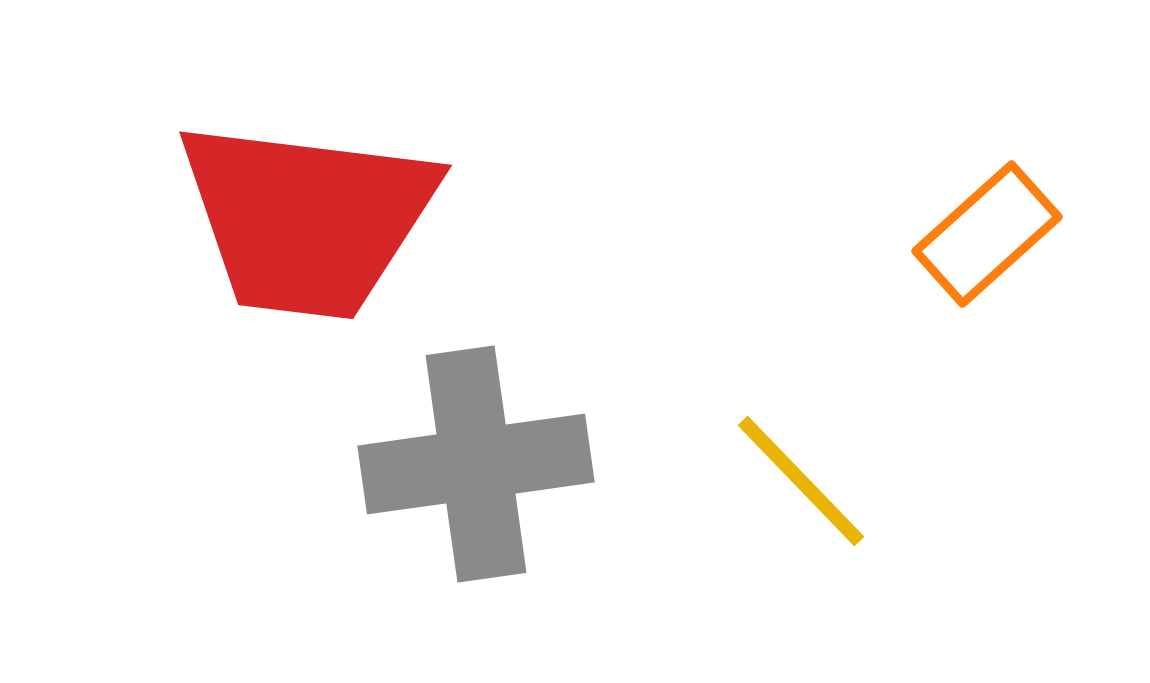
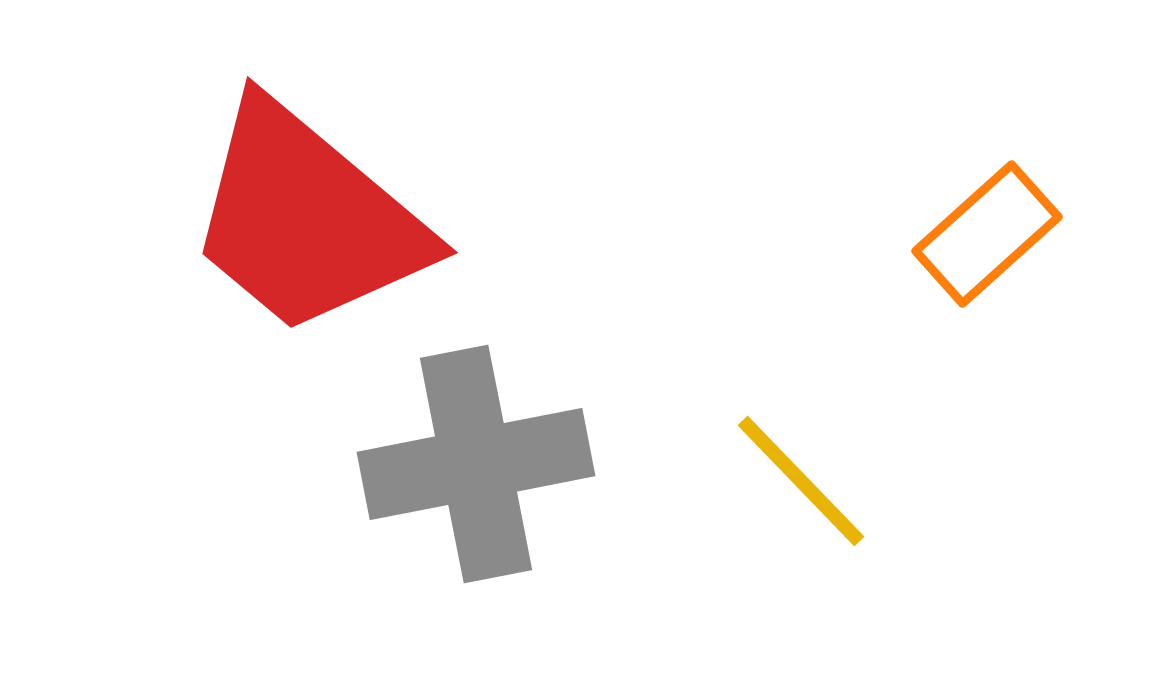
red trapezoid: rotated 33 degrees clockwise
gray cross: rotated 3 degrees counterclockwise
